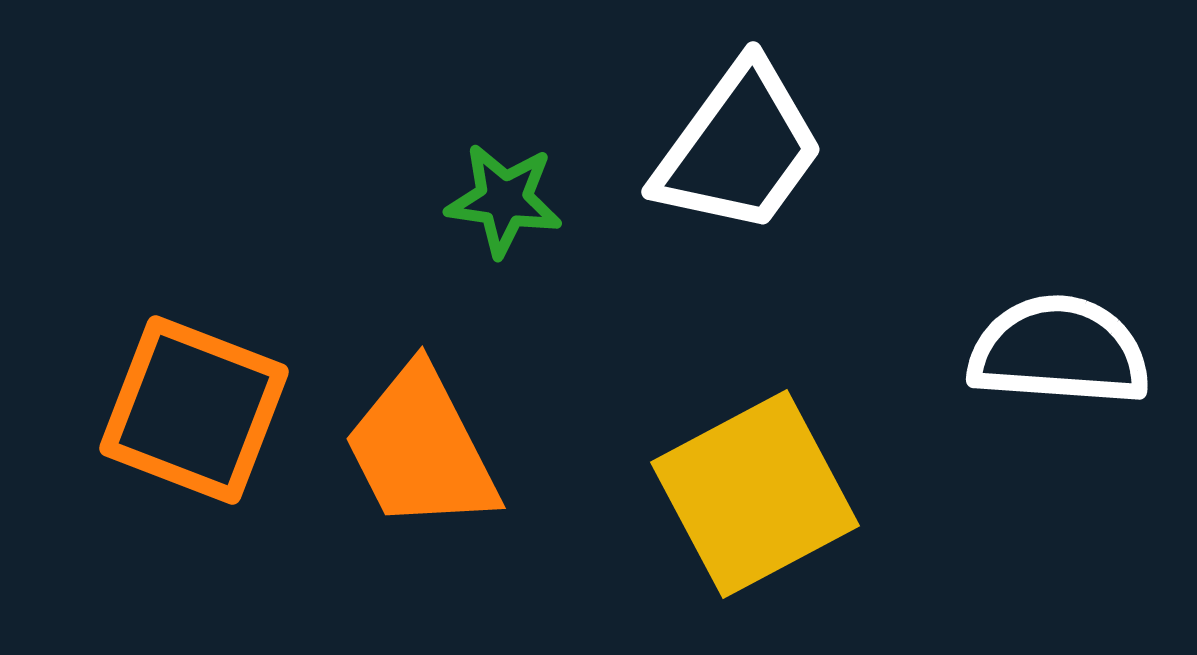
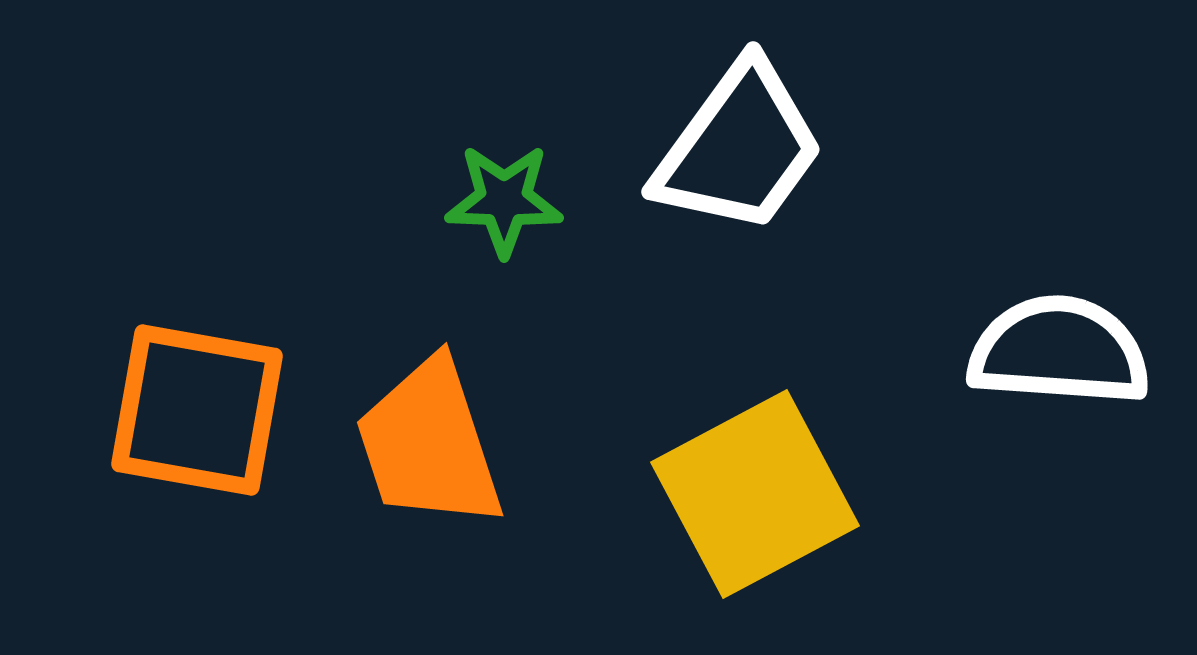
green star: rotated 6 degrees counterclockwise
orange square: moved 3 px right; rotated 11 degrees counterclockwise
orange trapezoid: moved 8 px right, 5 px up; rotated 9 degrees clockwise
